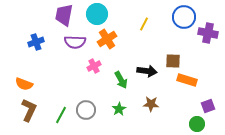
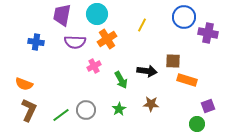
purple trapezoid: moved 2 px left
yellow line: moved 2 px left, 1 px down
blue cross: rotated 28 degrees clockwise
green line: rotated 24 degrees clockwise
